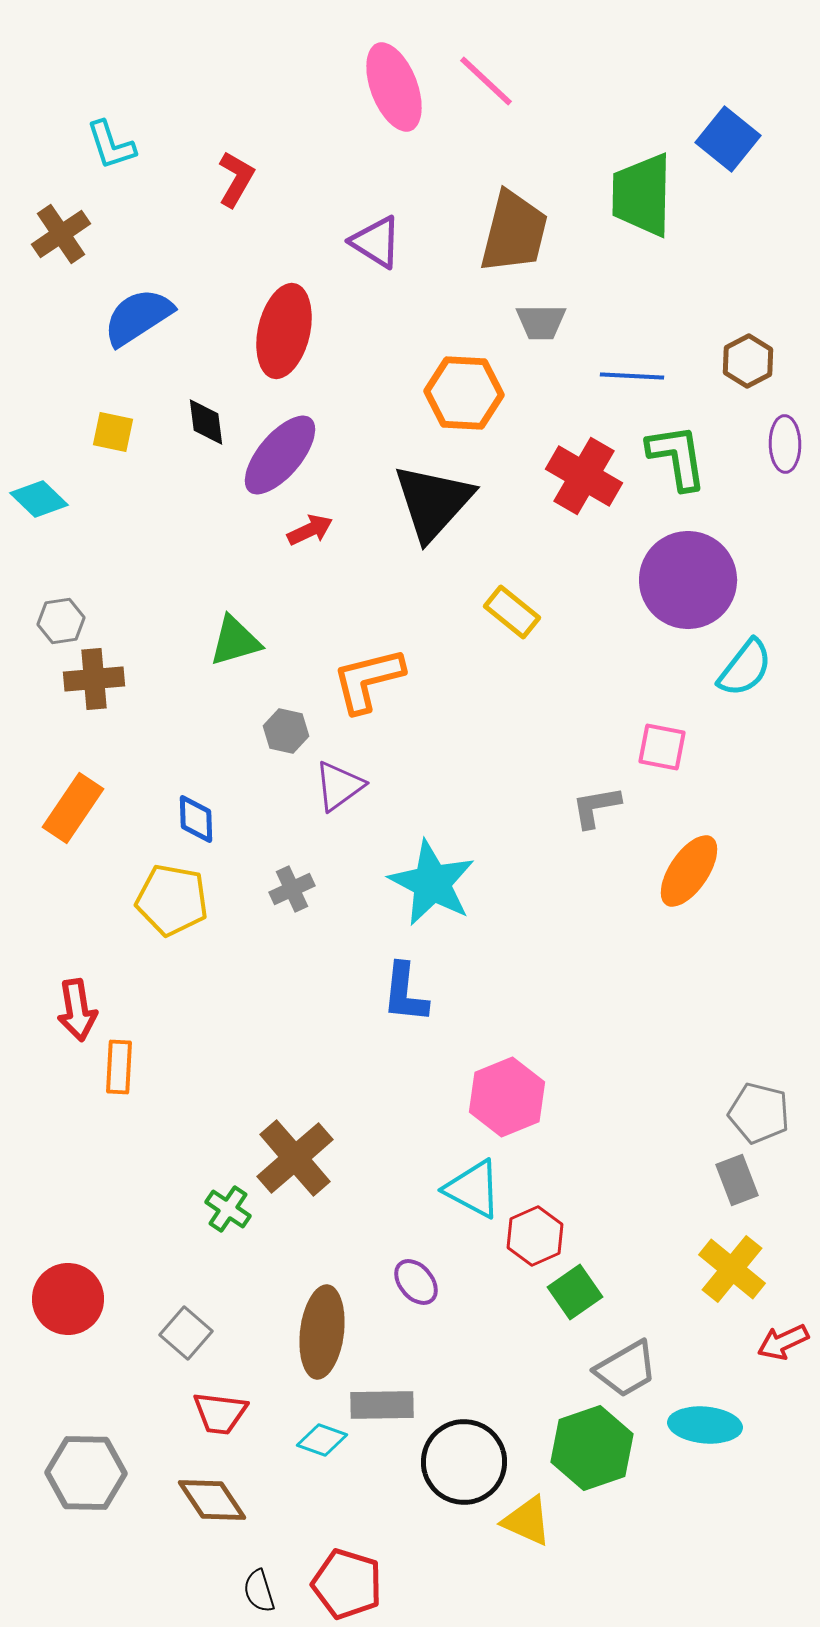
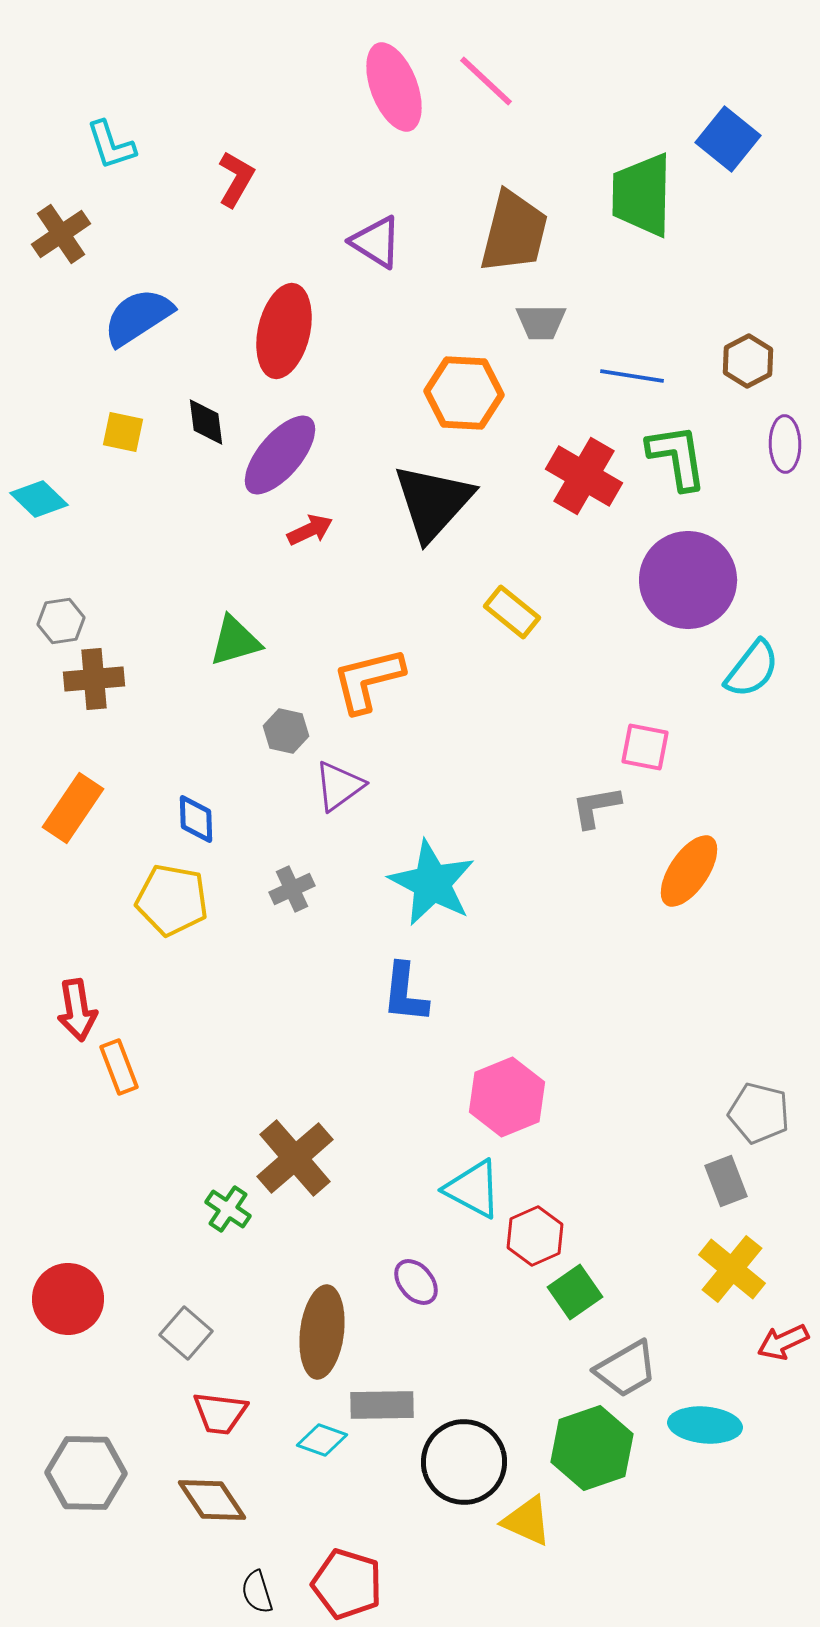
blue line at (632, 376): rotated 6 degrees clockwise
yellow square at (113, 432): moved 10 px right
cyan semicircle at (745, 668): moved 7 px right, 1 px down
pink square at (662, 747): moved 17 px left
orange rectangle at (119, 1067): rotated 24 degrees counterclockwise
gray rectangle at (737, 1180): moved 11 px left, 1 px down
black semicircle at (259, 1591): moved 2 px left, 1 px down
